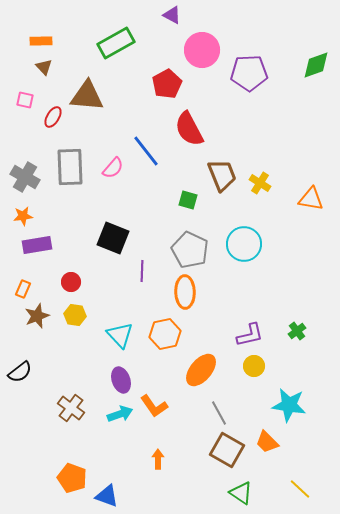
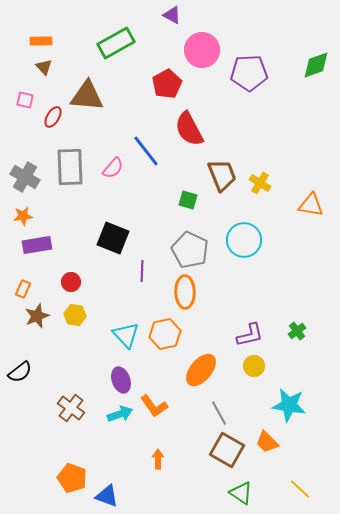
orange triangle at (311, 199): moved 6 px down
cyan circle at (244, 244): moved 4 px up
cyan triangle at (120, 335): moved 6 px right
